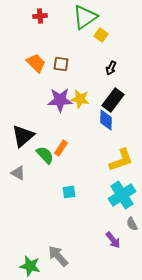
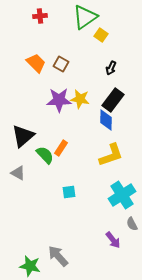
brown square: rotated 21 degrees clockwise
purple star: moved 1 px left
yellow L-shape: moved 10 px left, 5 px up
